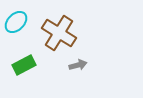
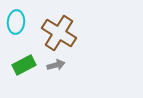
cyan ellipse: rotated 40 degrees counterclockwise
gray arrow: moved 22 px left
